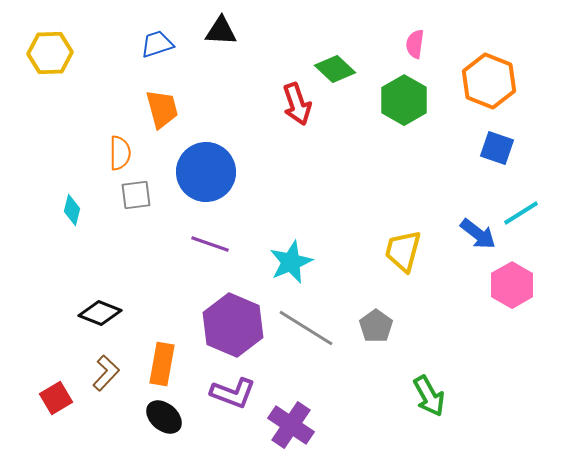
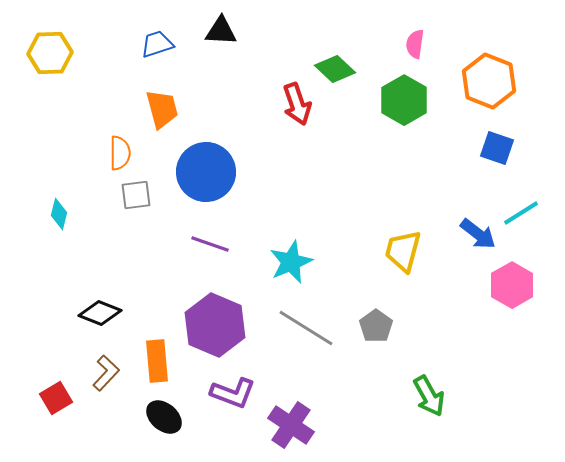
cyan diamond: moved 13 px left, 4 px down
purple hexagon: moved 18 px left
orange rectangle: moved 5 px left, 3 px up; rotated 15 degrees counterclockwise
